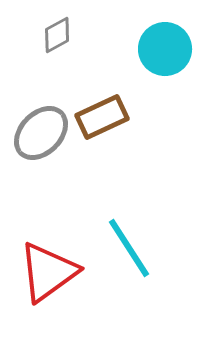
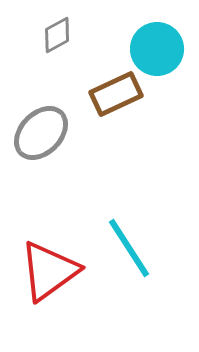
cyan circle: moved 8 px left
brown rectangle: moved 14 px right, 23 px up
red triangle: moved 1 px right, 1 px up
